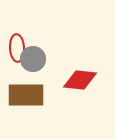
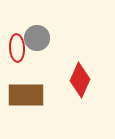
gray circle: moved 4 px right, 21 px up
red diamond: rotated 72 degrees counterclockwise
